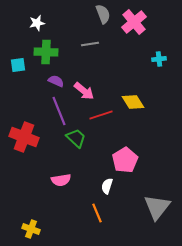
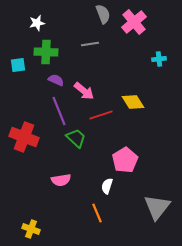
purple semicircle: moved 1 px up
